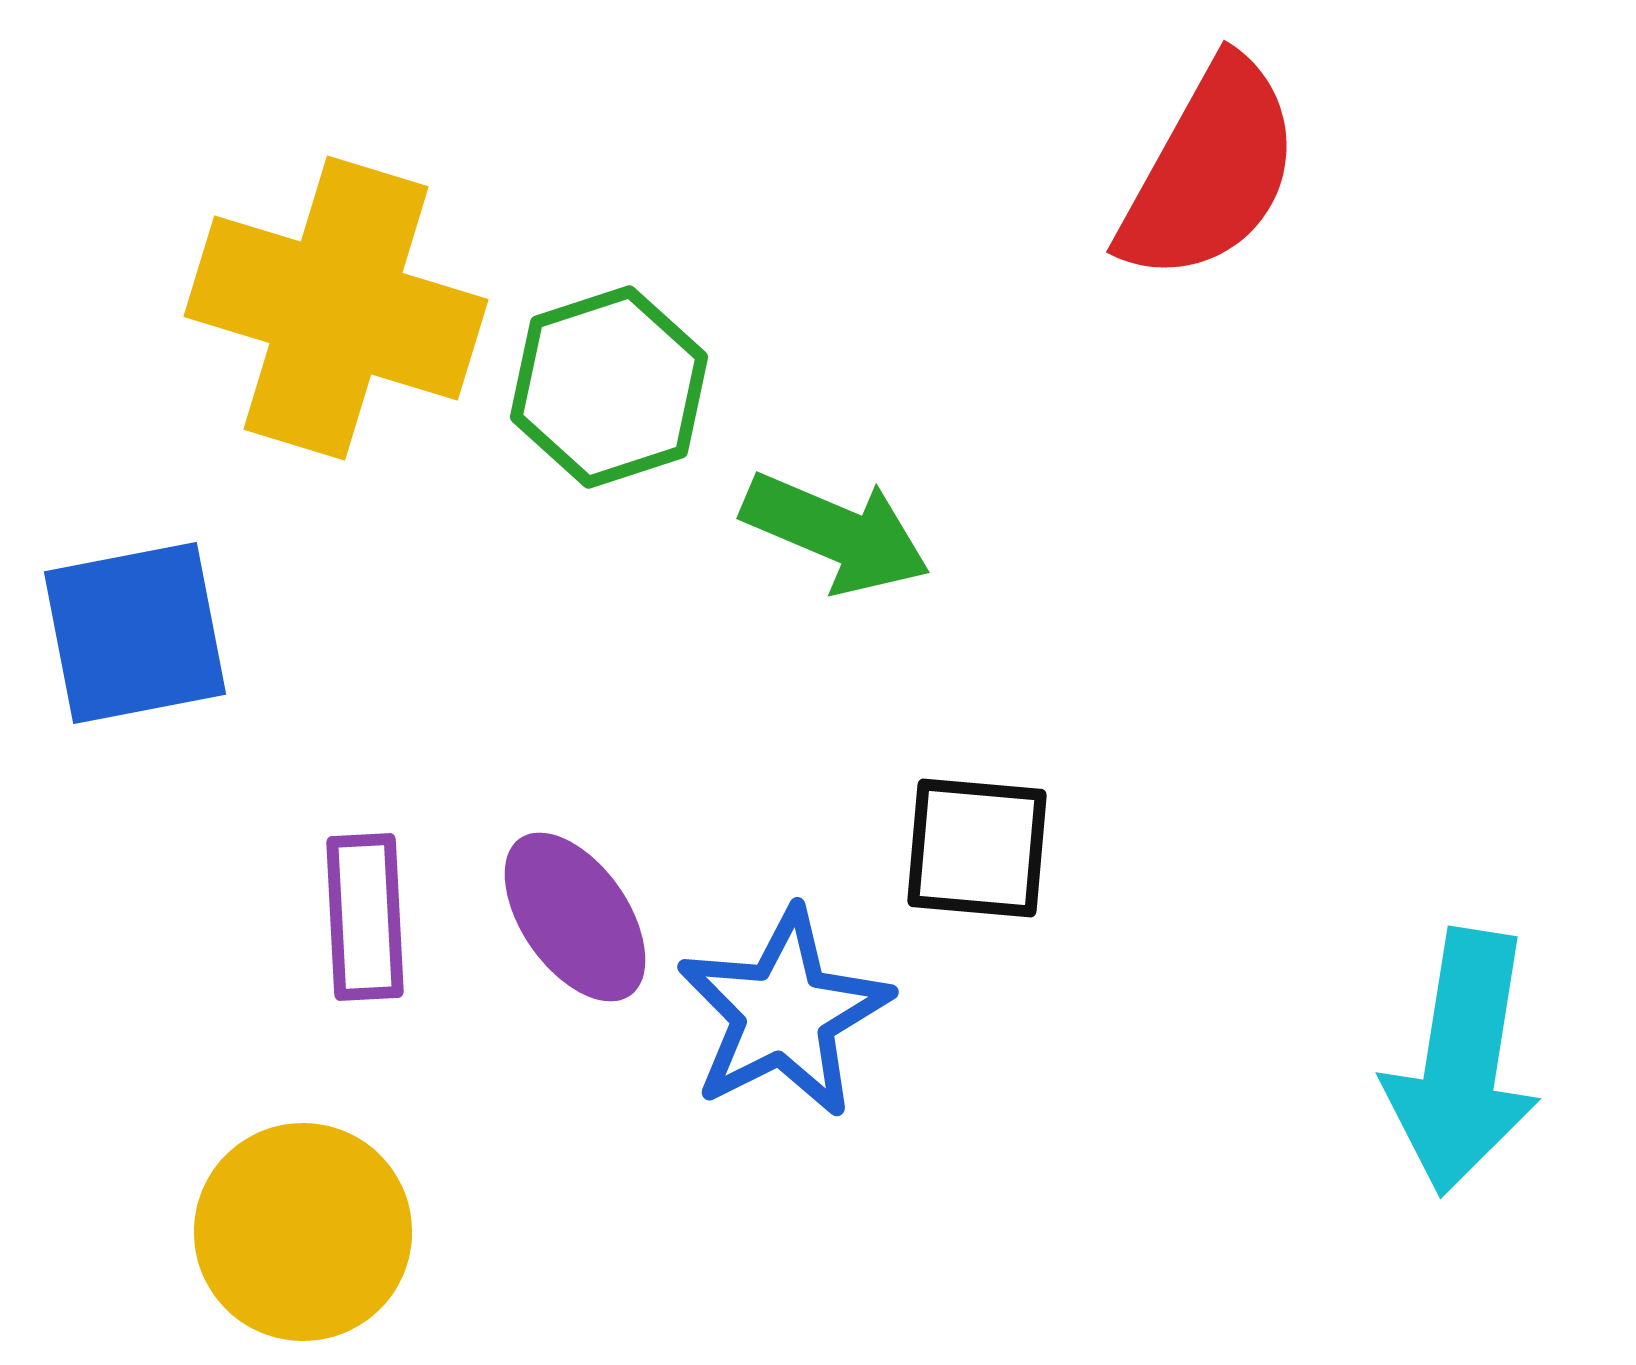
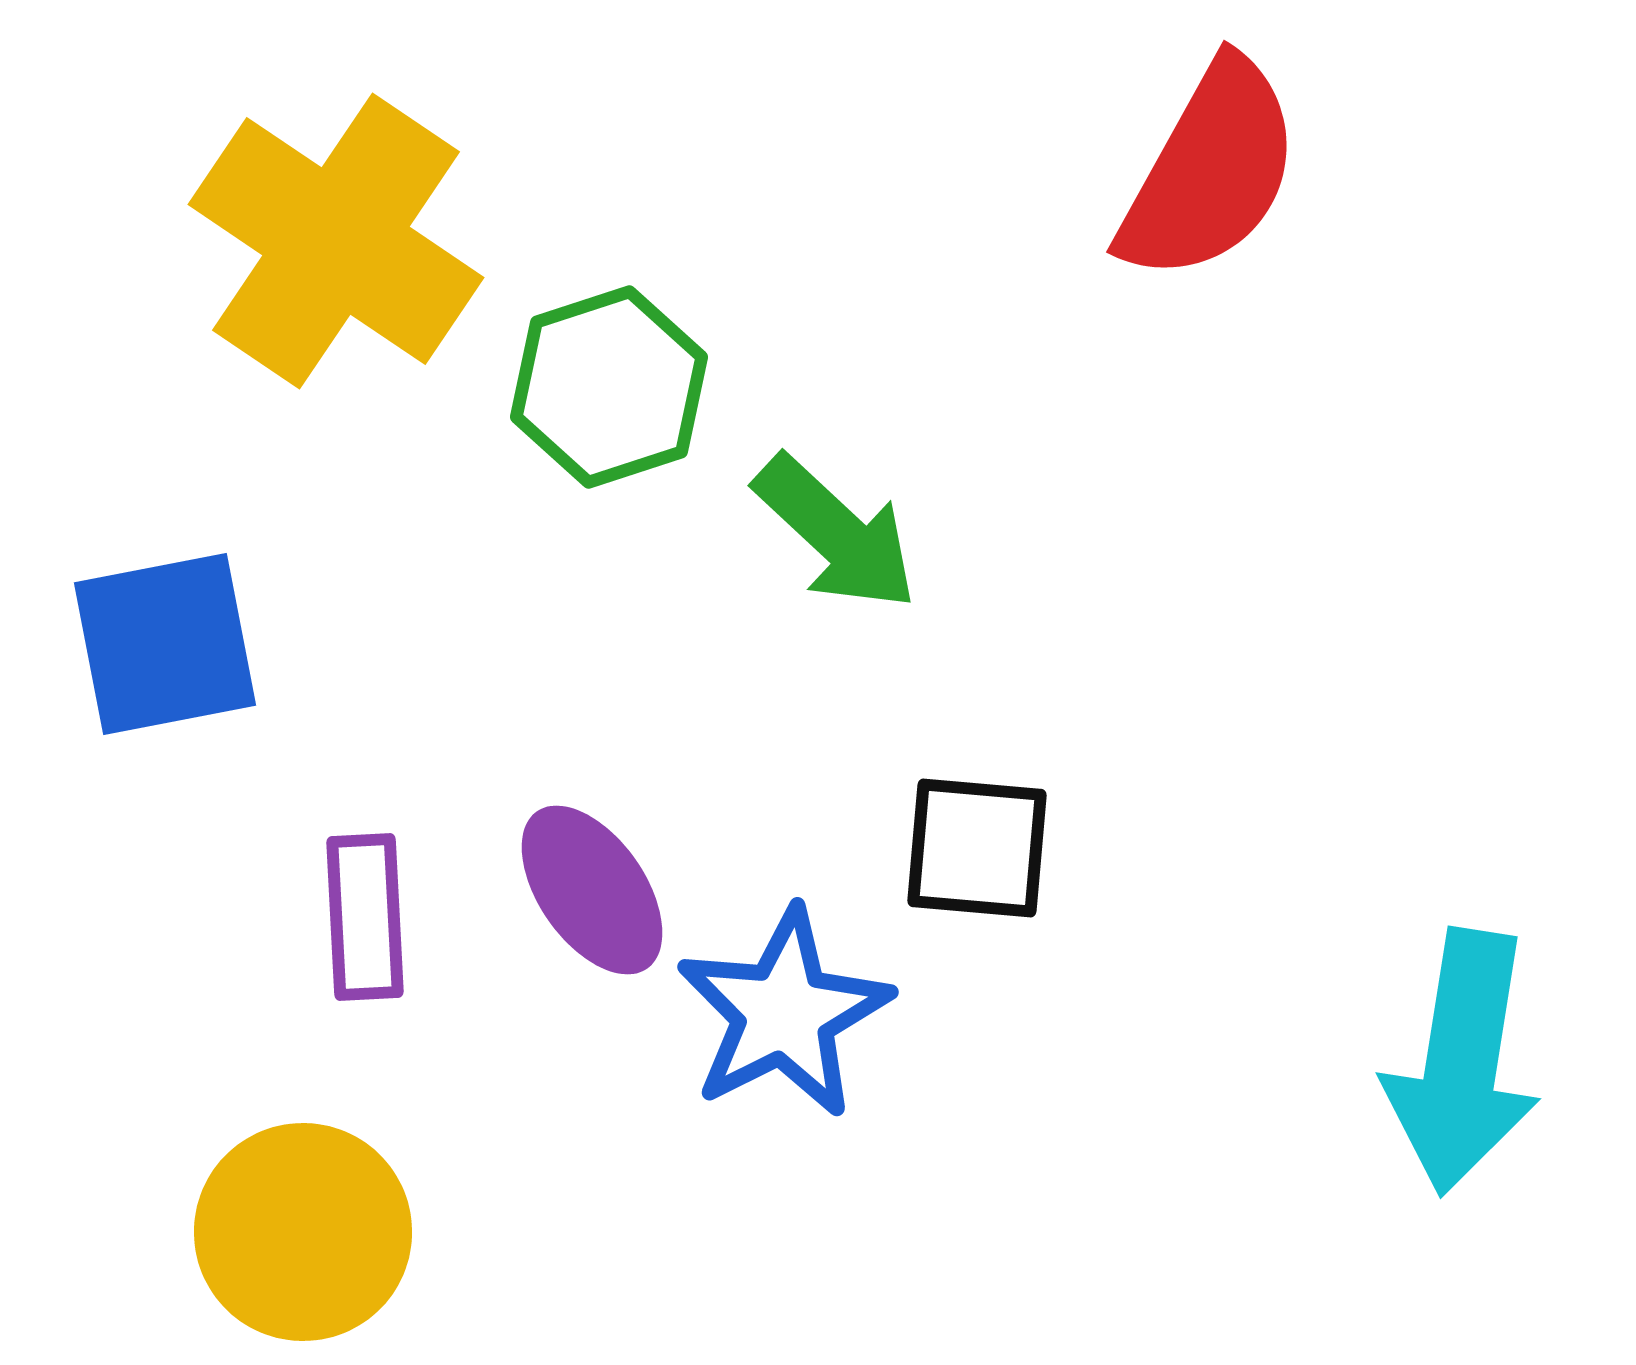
yellow cross: moved 67 px up; rotated 17 degrees clockwise
green arrow: rotated 20 degrees clockwise
blue square: moved 30 px right, 11 px down
purple ellipse: moved 17 px right, 27 px up
